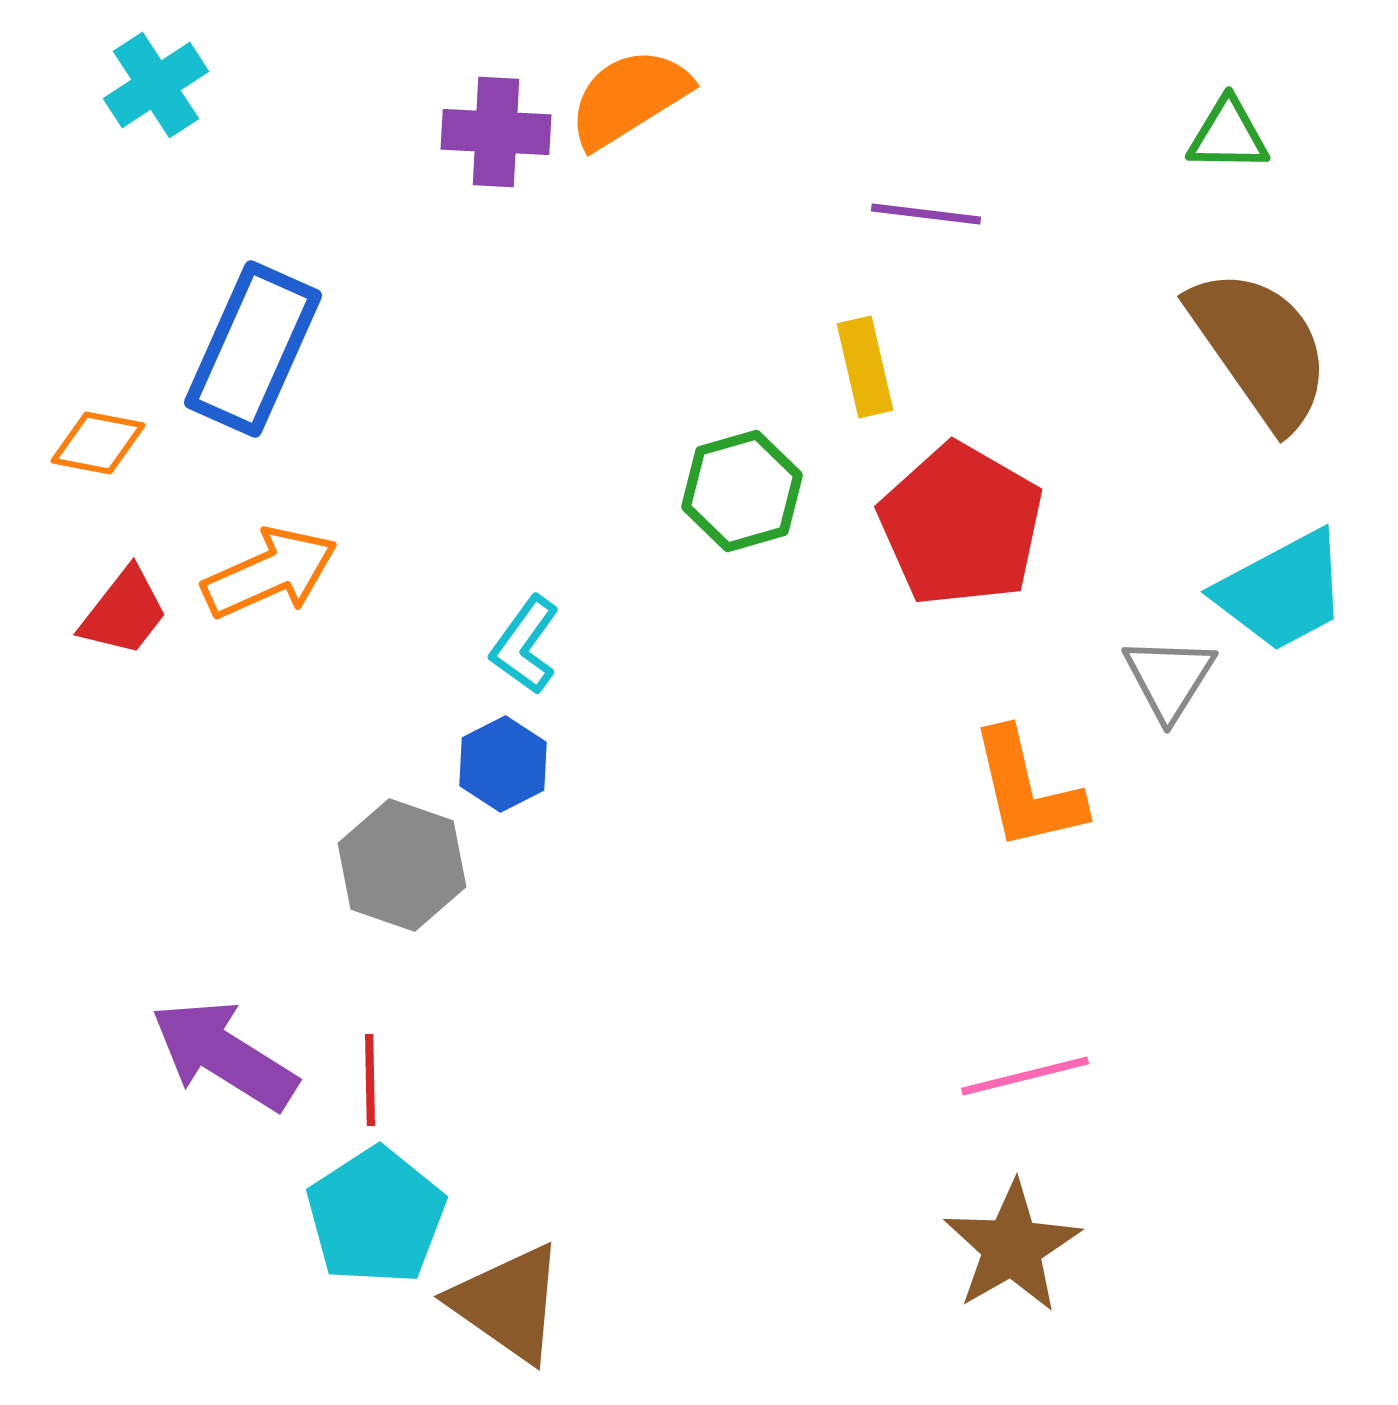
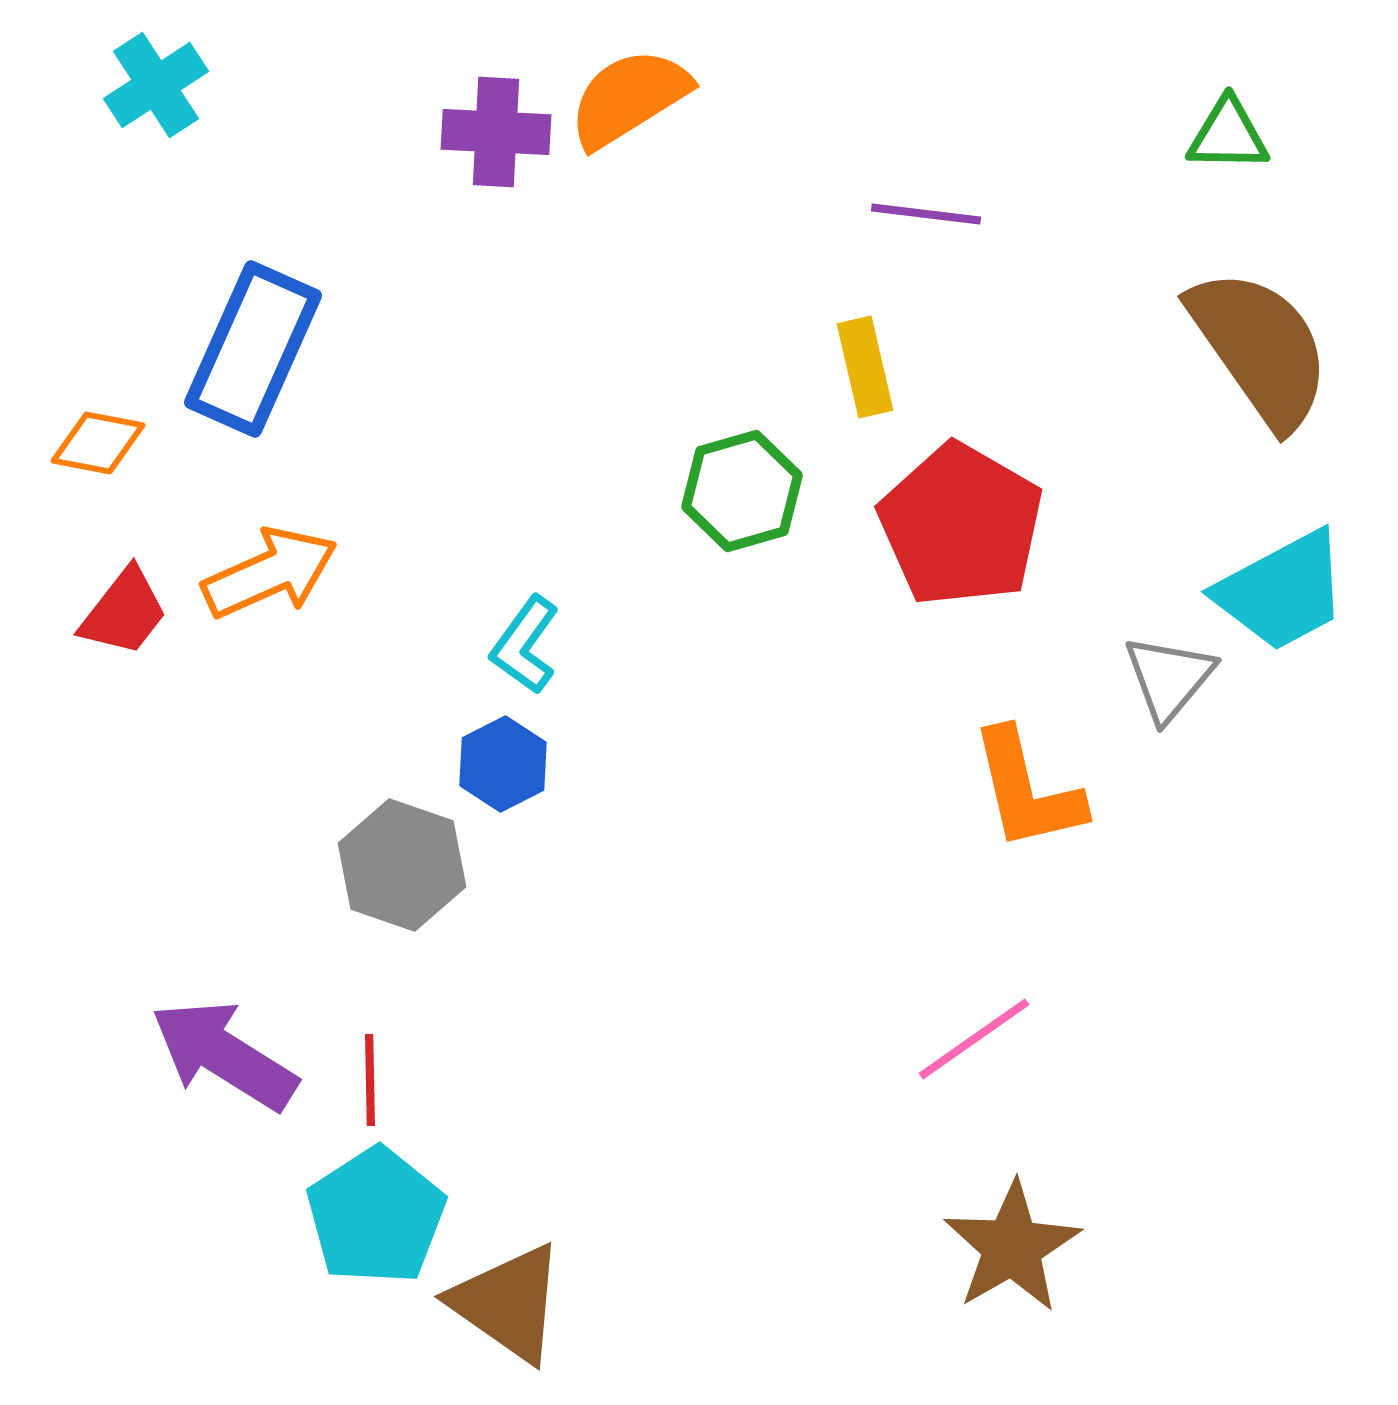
gray triangle: rotated 8 degrees clockwise
pink line: moved 51 px left, 37 px up; rotated 21 degrees counterclockwise
